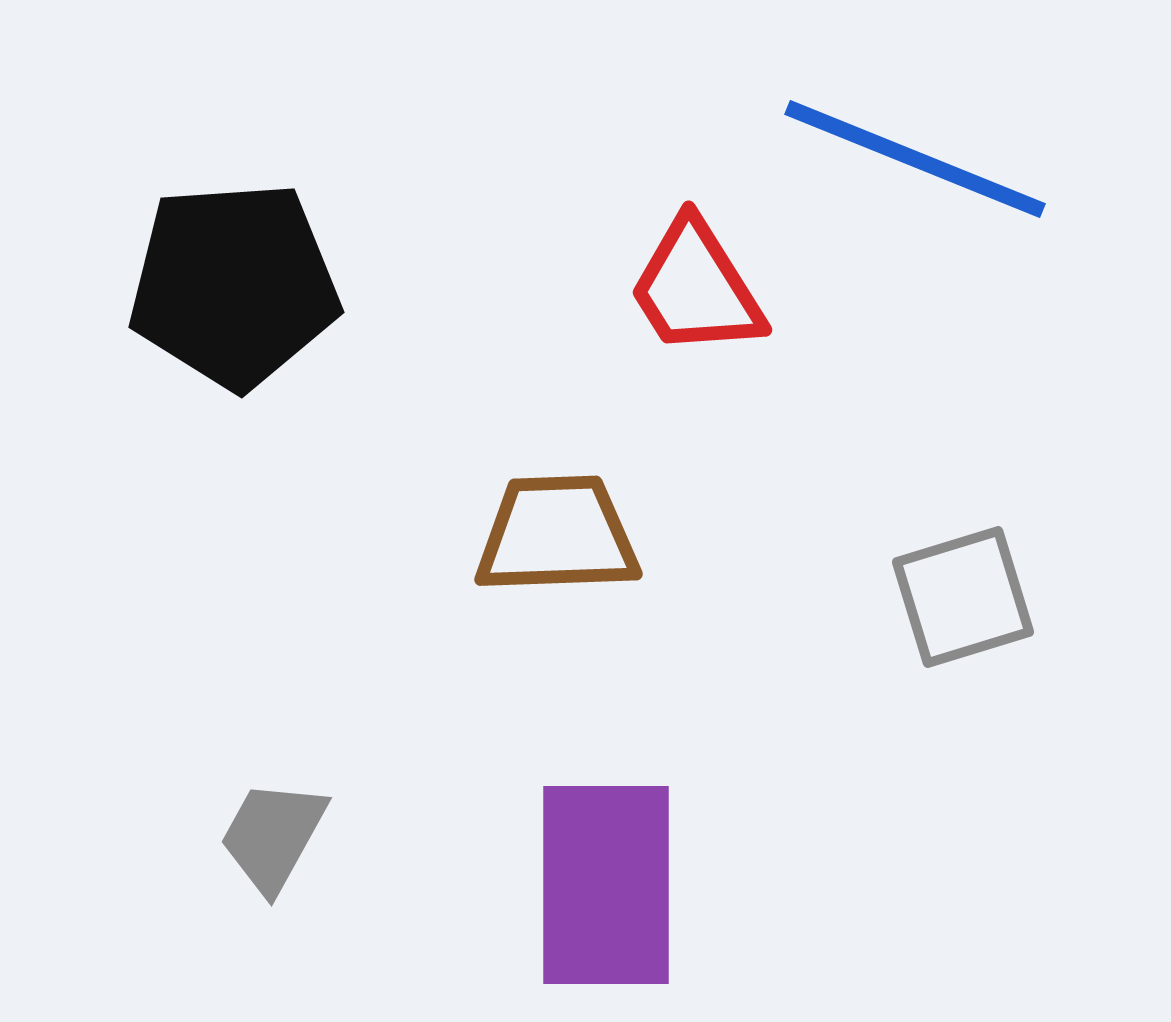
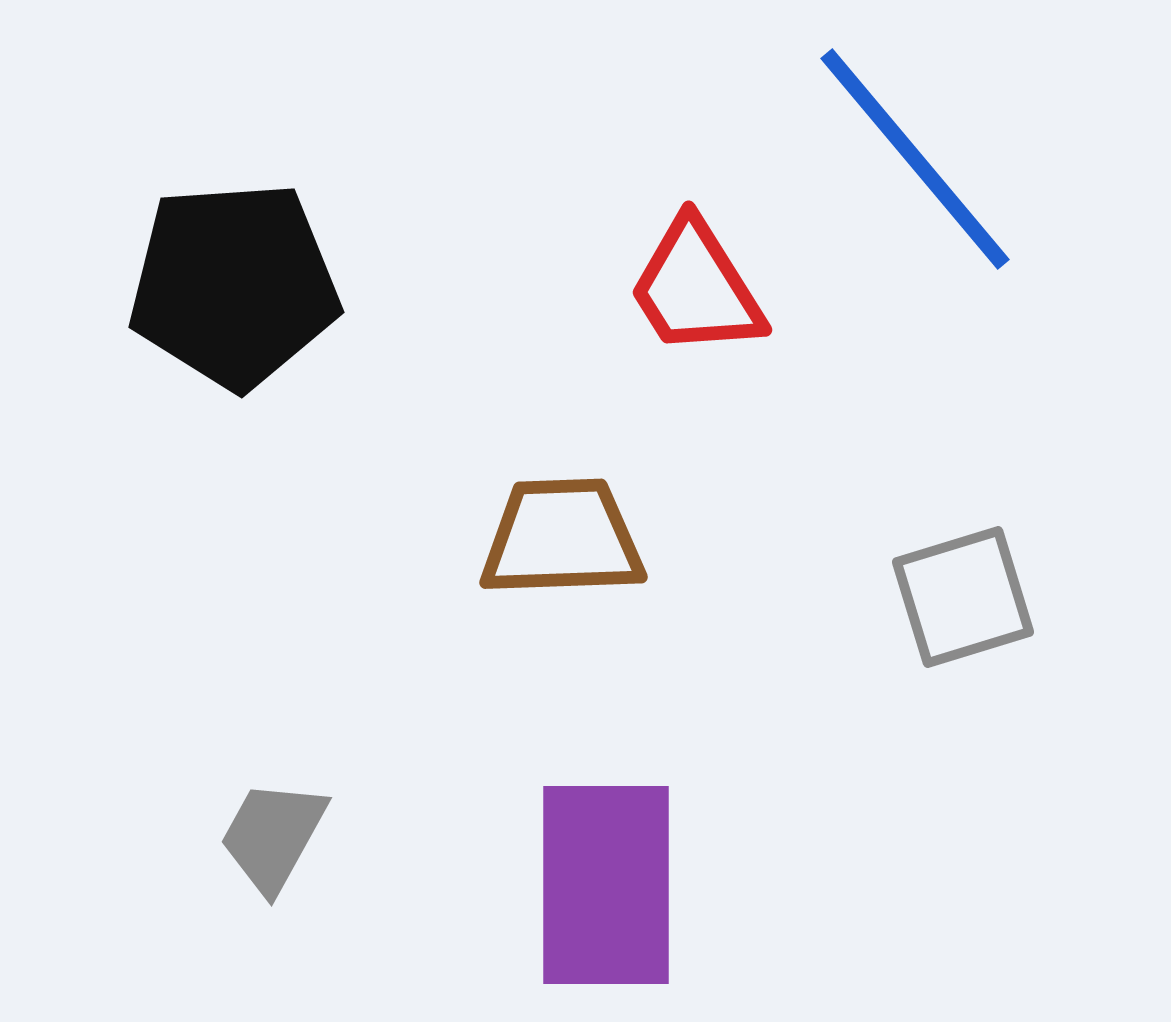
blue line: rotated 28 degrees clockwise
brown trapezoid: moved 5 px right, 3 px down
